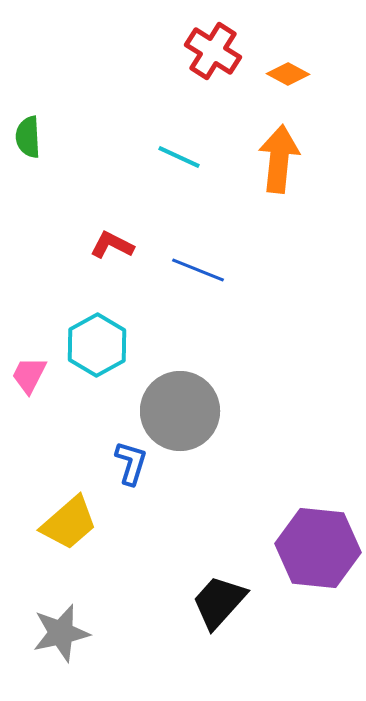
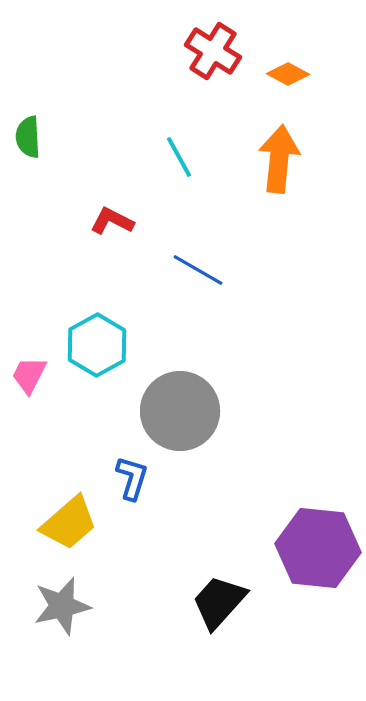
cyan line: rotated 36 degrees clockwise
red L-shape: moved 24 px up
blue line: rotated 8 degrees clockwise
blue L-shape: moved 1 px right, 15 px down
gray star: moved 1 px right, 27 px up
